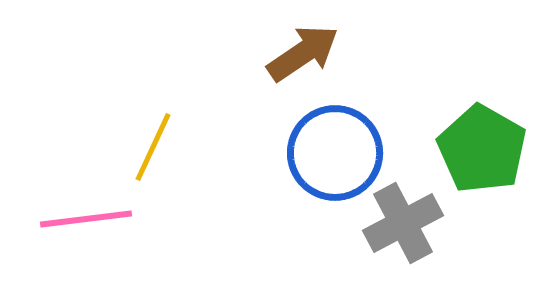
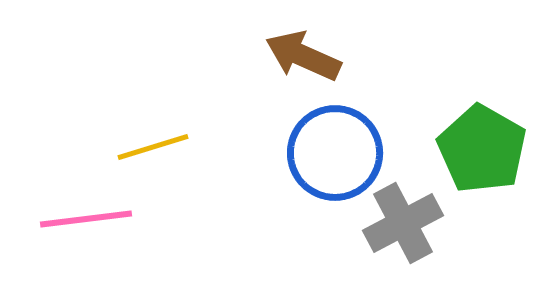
brown arrow: moved 3 px down; rotated 122 degrees counterclockwise
yellow line: rotated 48 degrees clockwise
